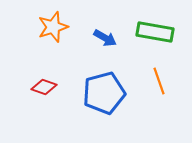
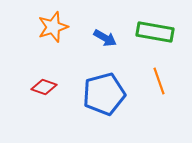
blue pentagon: moved 1 px down
